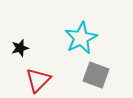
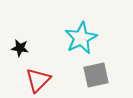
black star: rotated 24 degrees clockwise
gray square: rotated 32 degrees counterclockwise
